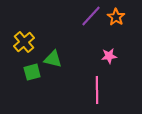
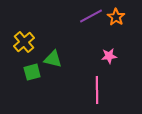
purple line: rotated 20 degrees clockwise
